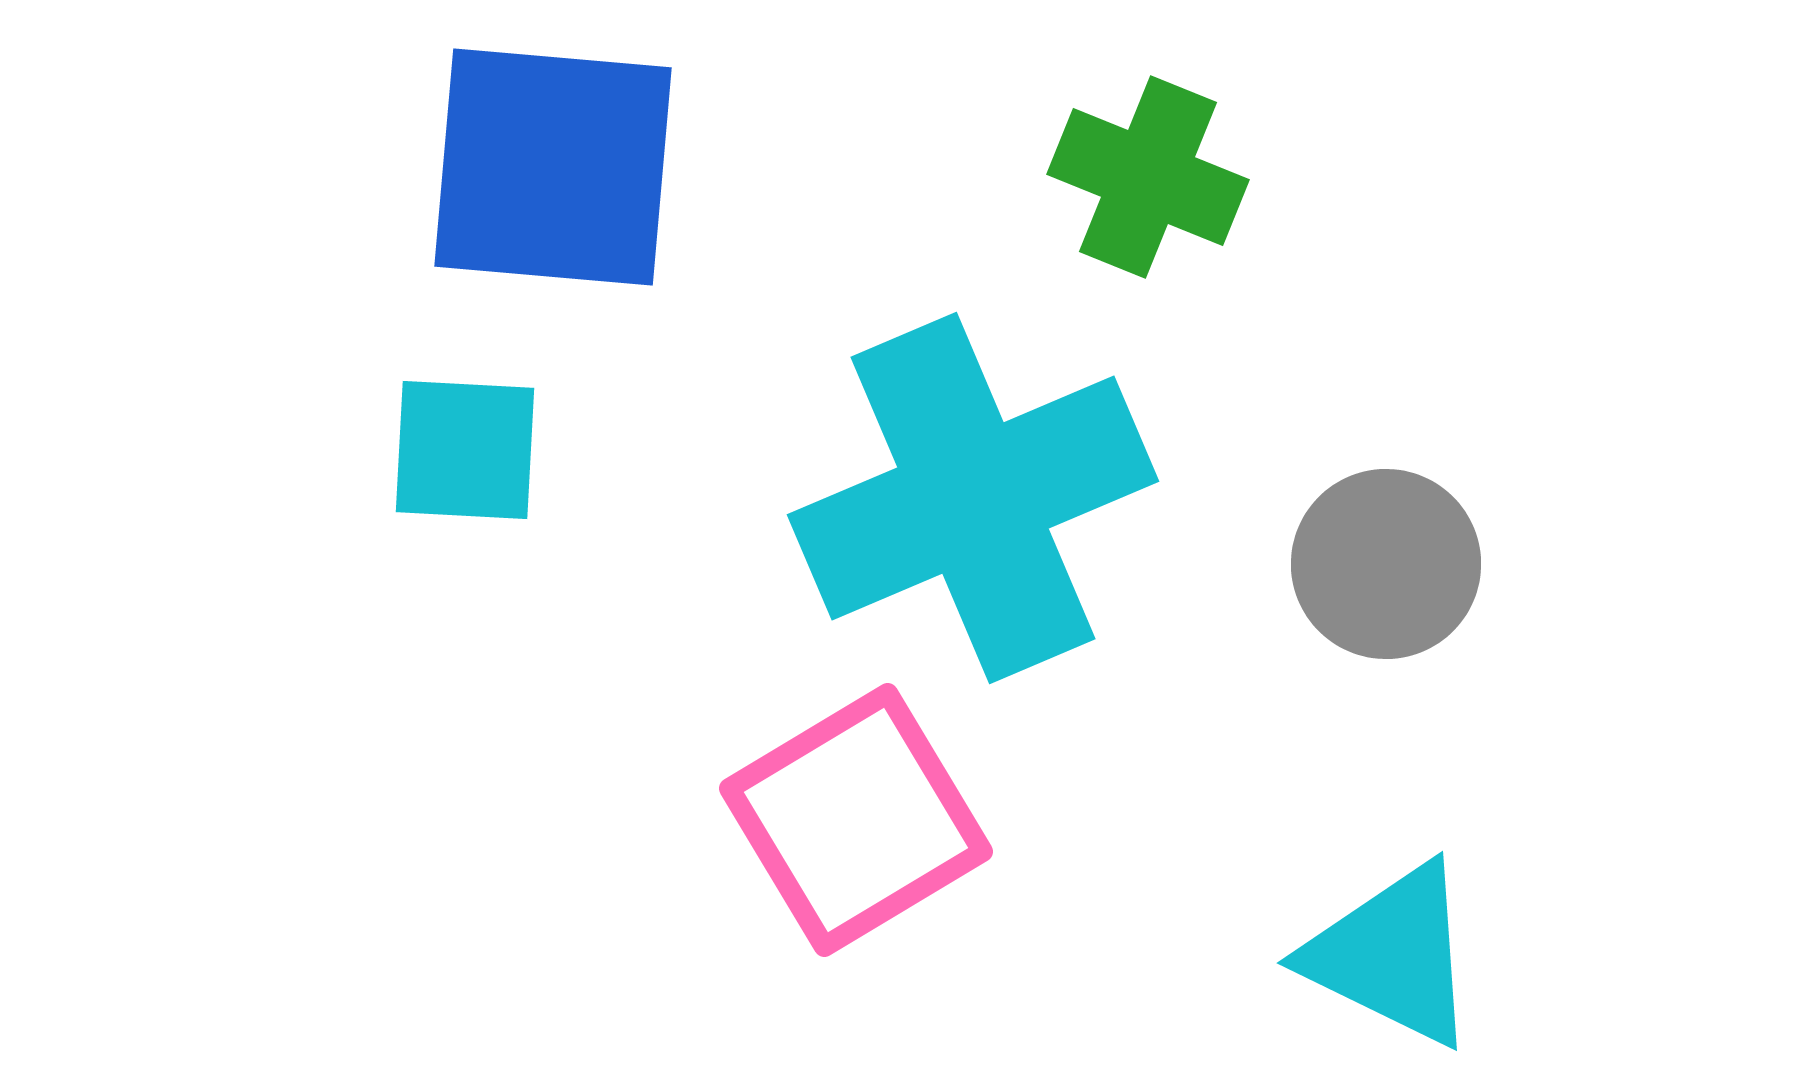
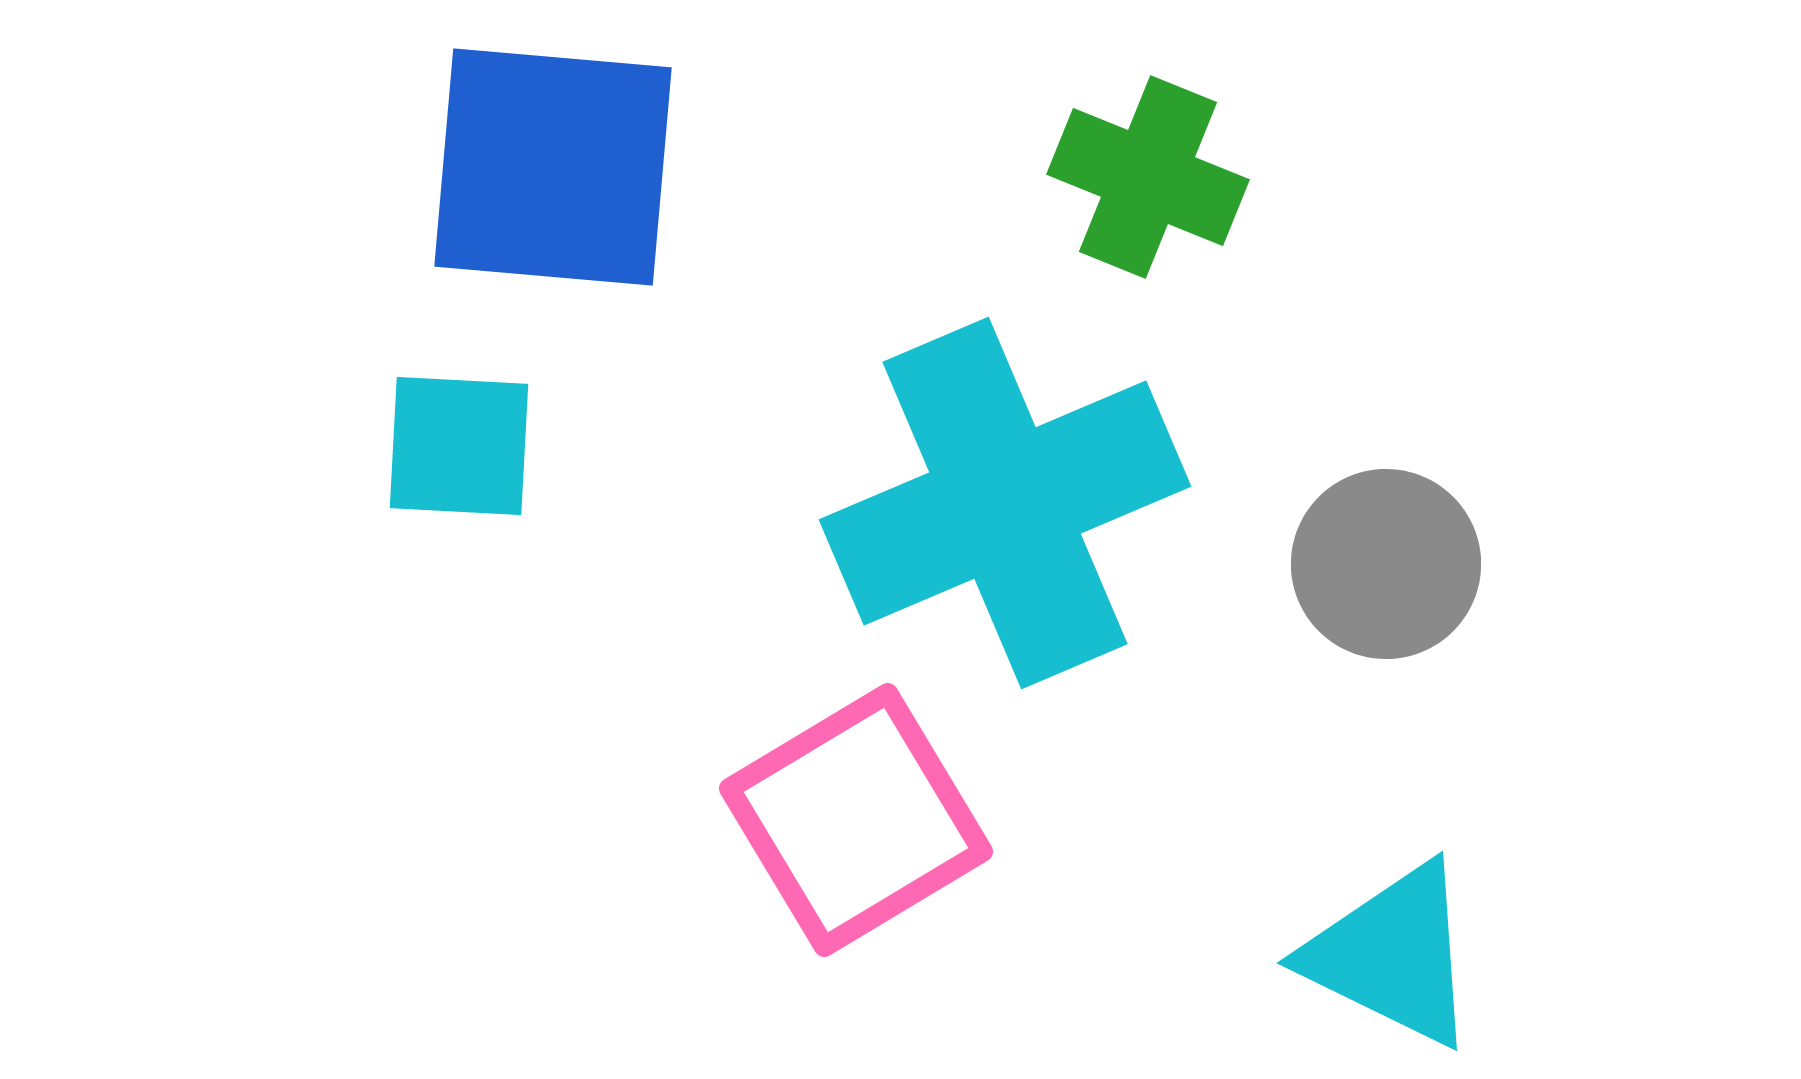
cyan square: moved 6 px left, 4 px up
cyan cross: moved 32 px right, 5 px down
